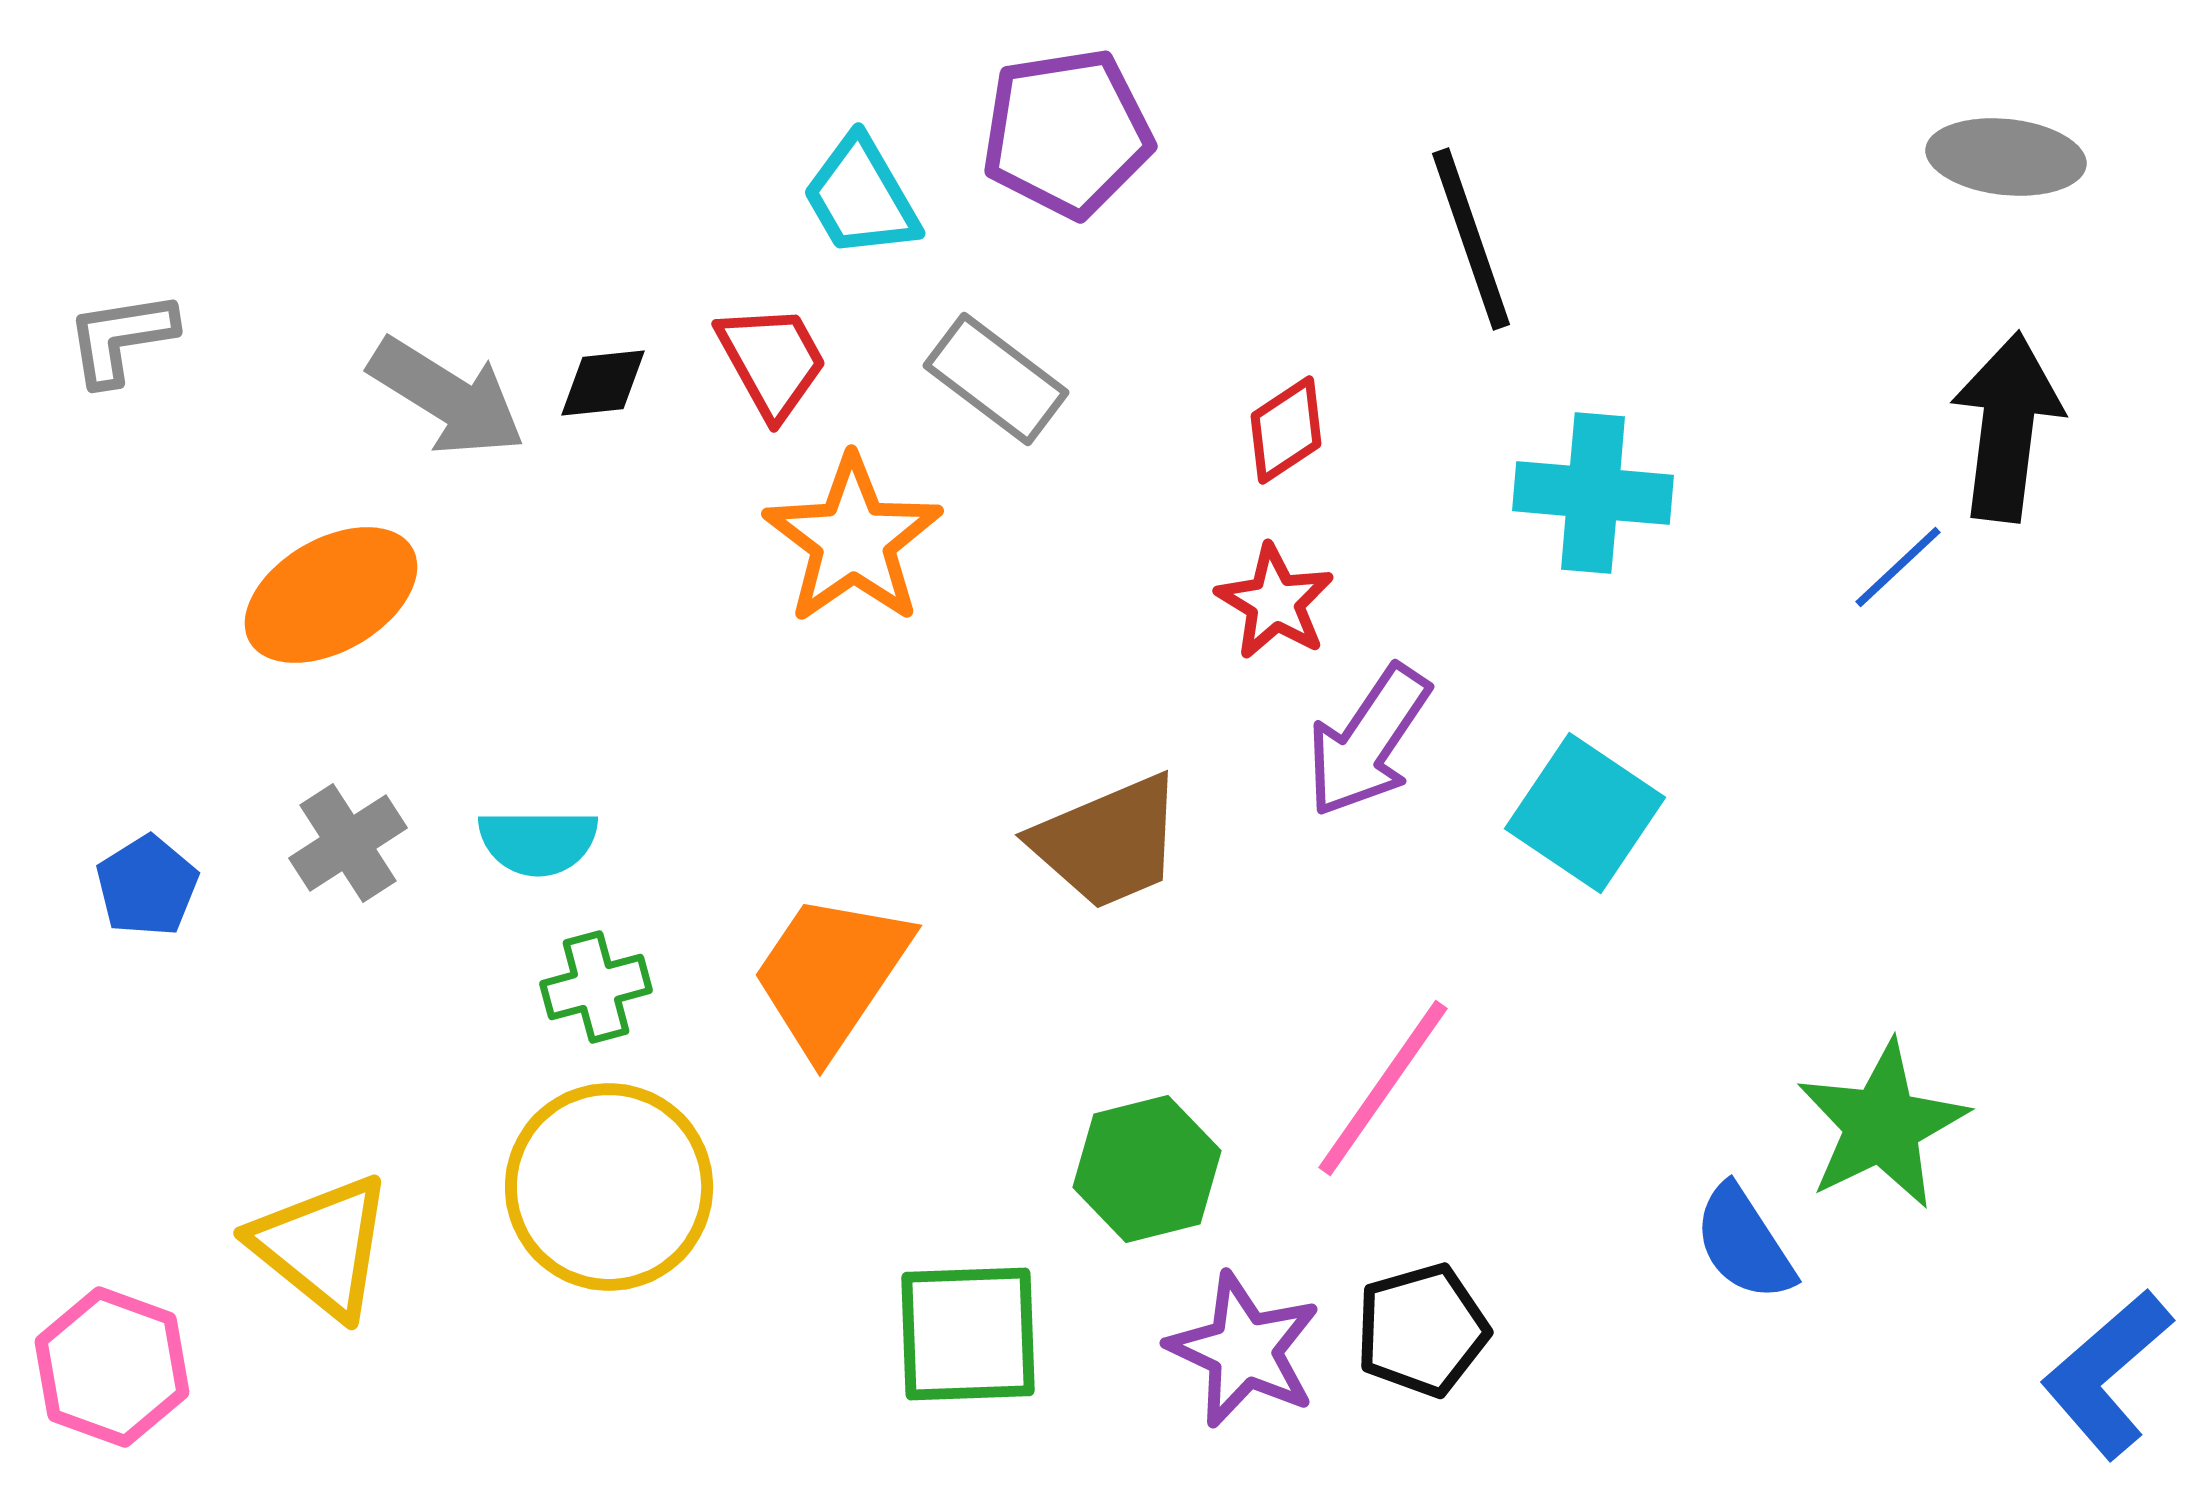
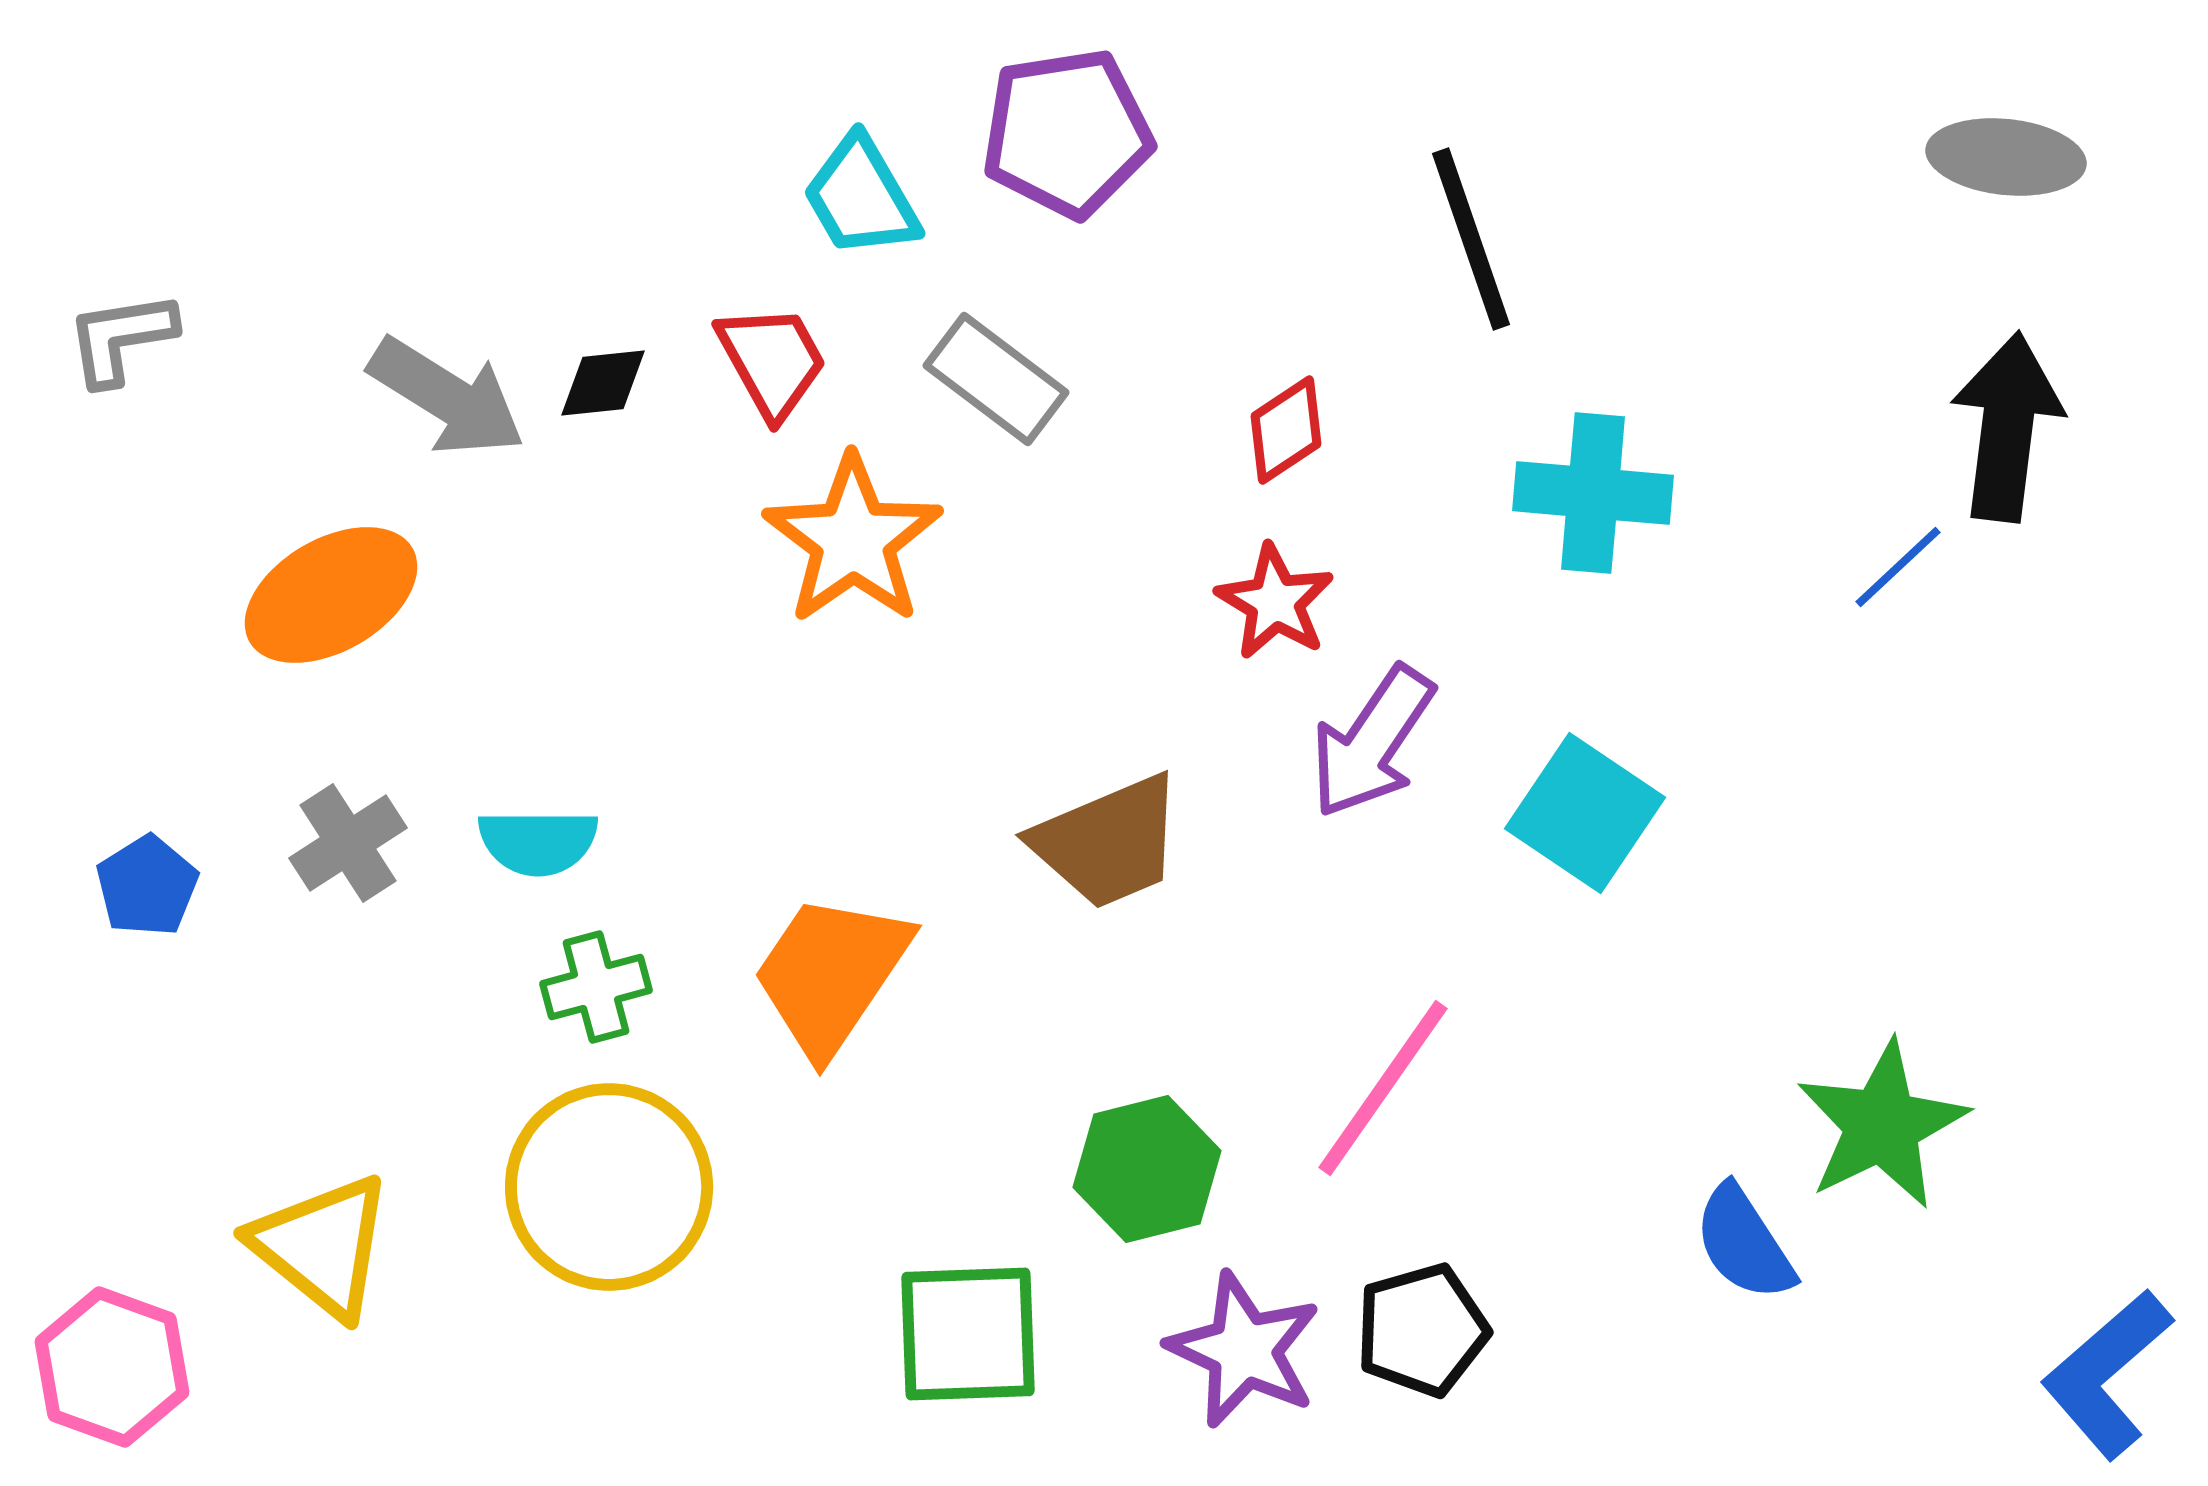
purple arrow: moved 4 px right, 1 px down
